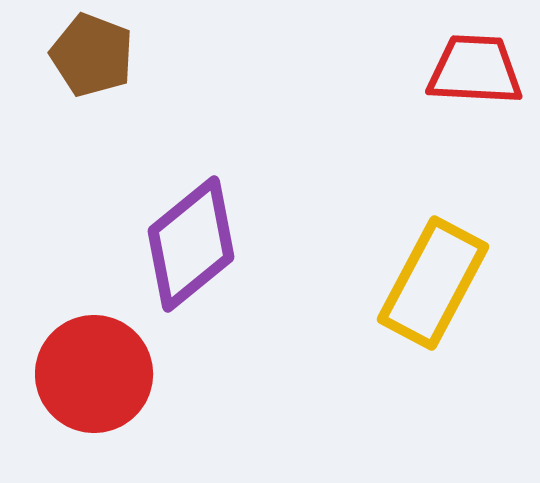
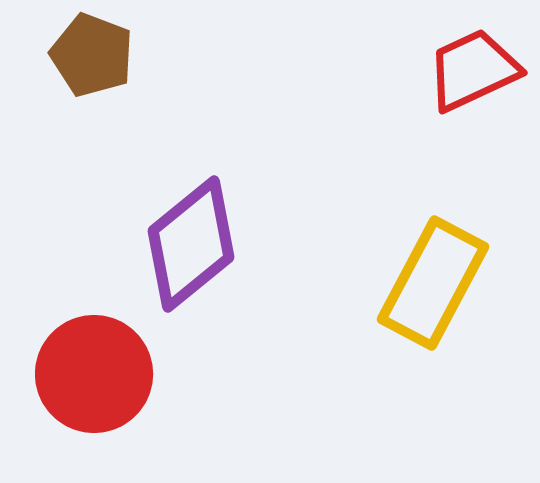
red trapezoid: moved 2 px left; rotated 28 degrees counterclockwise
